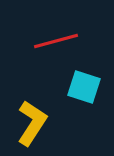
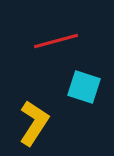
yellow L-shape: moved 2 px right
